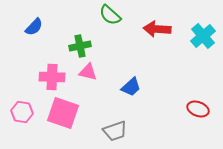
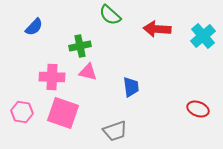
blue trapezoid: rotated 55 degrees counterclockwise
